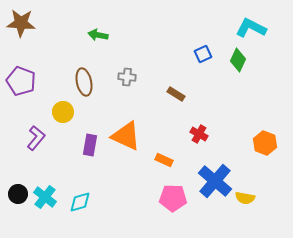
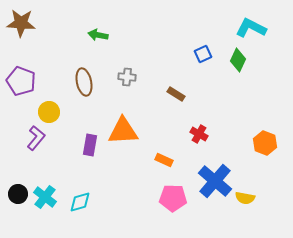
yellow circle: moved 14 px left
orange triangle: moved 3 px left, 5 px up; rotated 28 degrees counterclockwise
